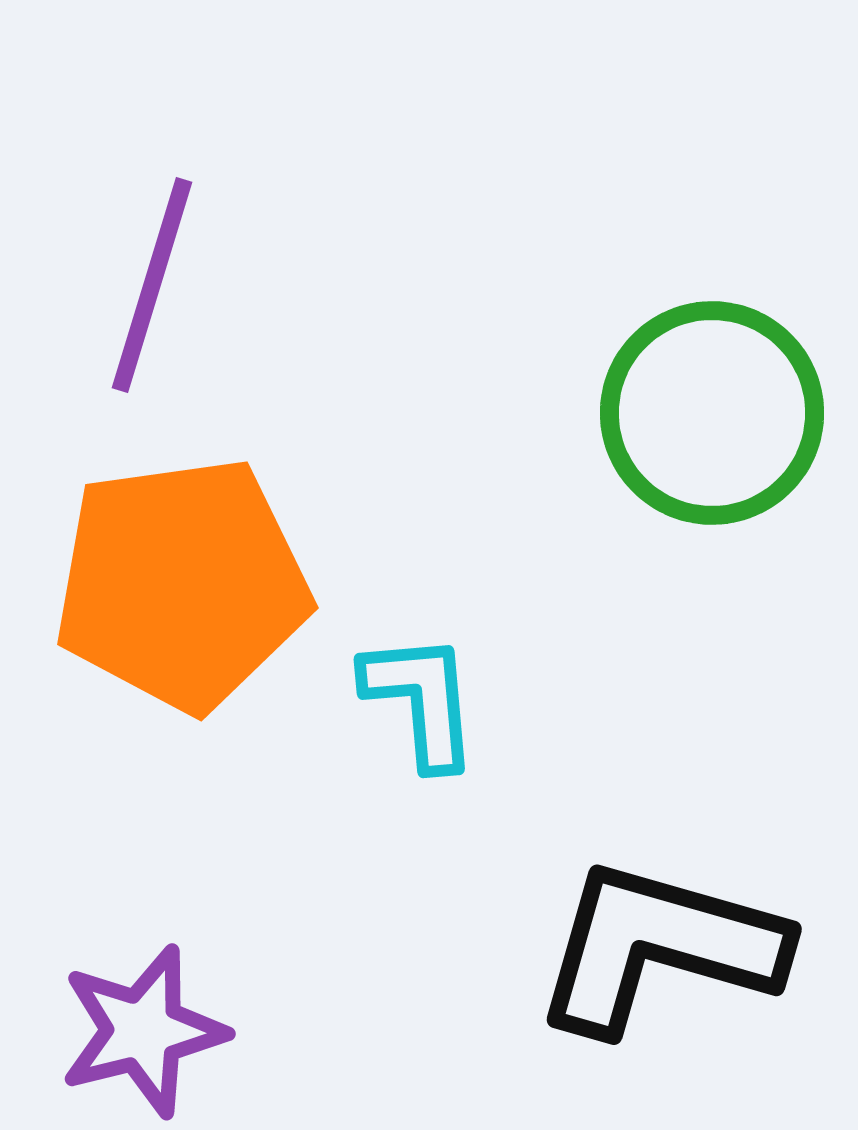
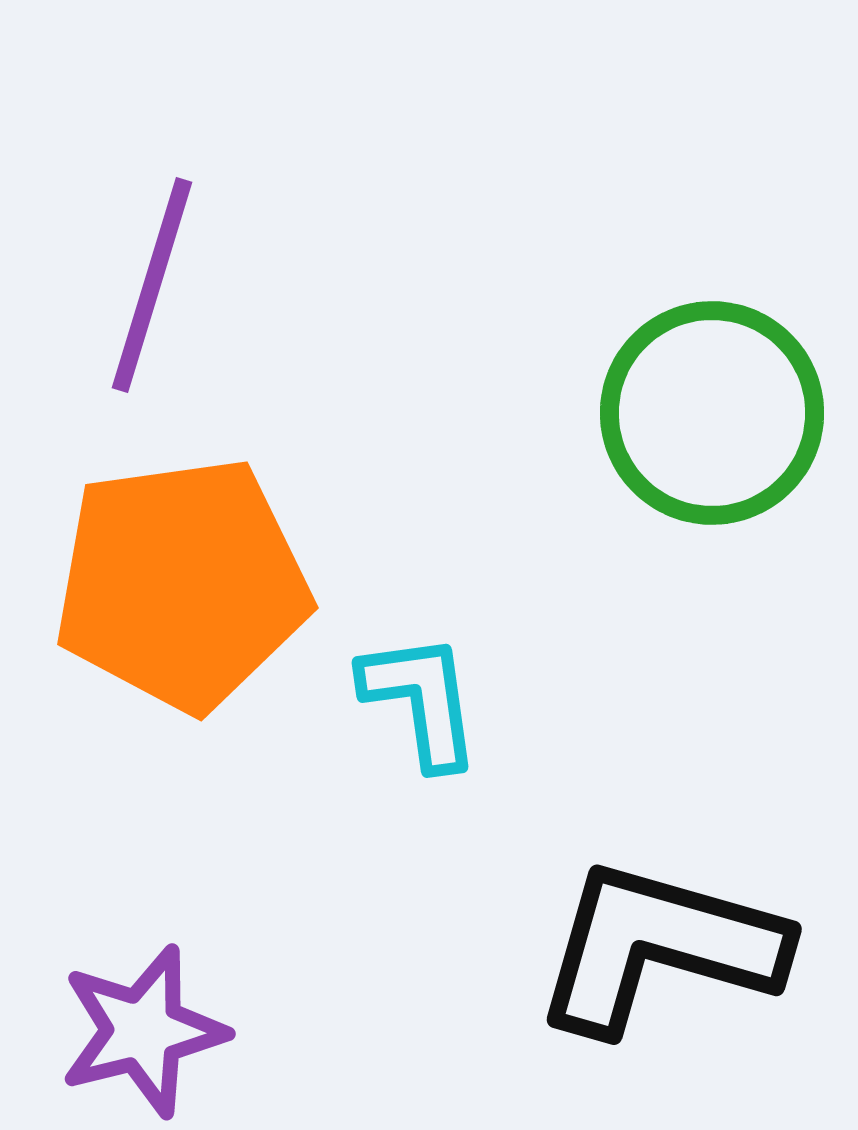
cyan L-shape: rotated 3 degrees counterclockwise
